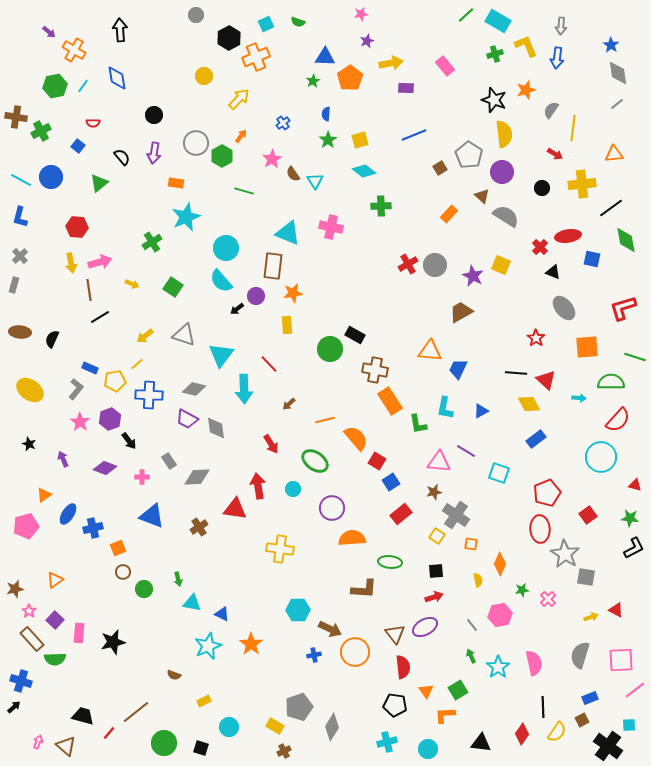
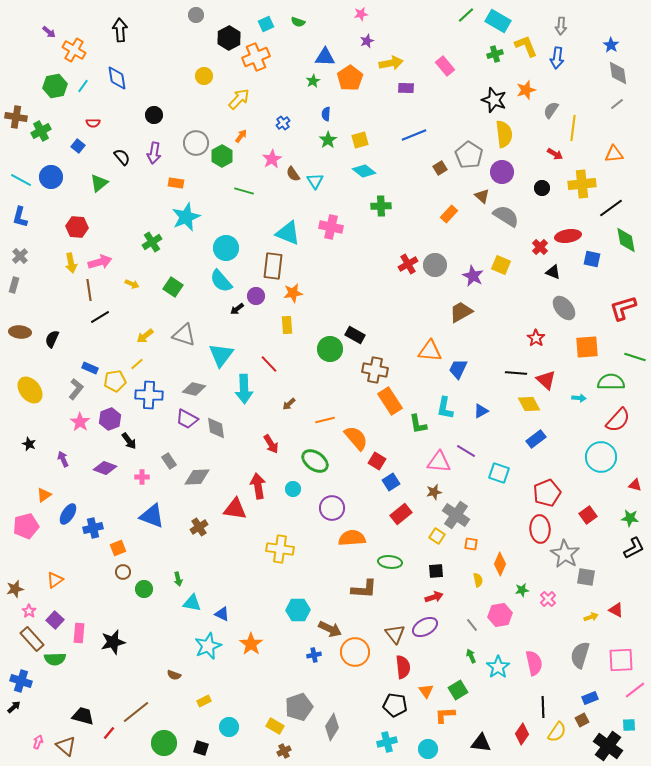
yellow ellipse at (30, 390): rotated 16 degrees clockwise
